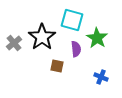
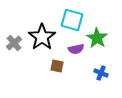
purple semicircle: rotated 84 degrees clockwise
blue cross: moved 4 px up
